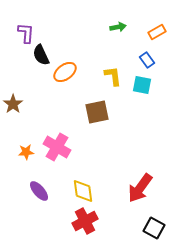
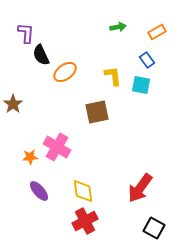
cyan square: moved 1 px left
orange star: moved 4 px right, 5 px down
